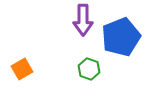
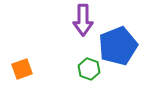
blue pentagon: moved 3 px left, 9 px down
orange square: rotated 10 degrees clockwise
